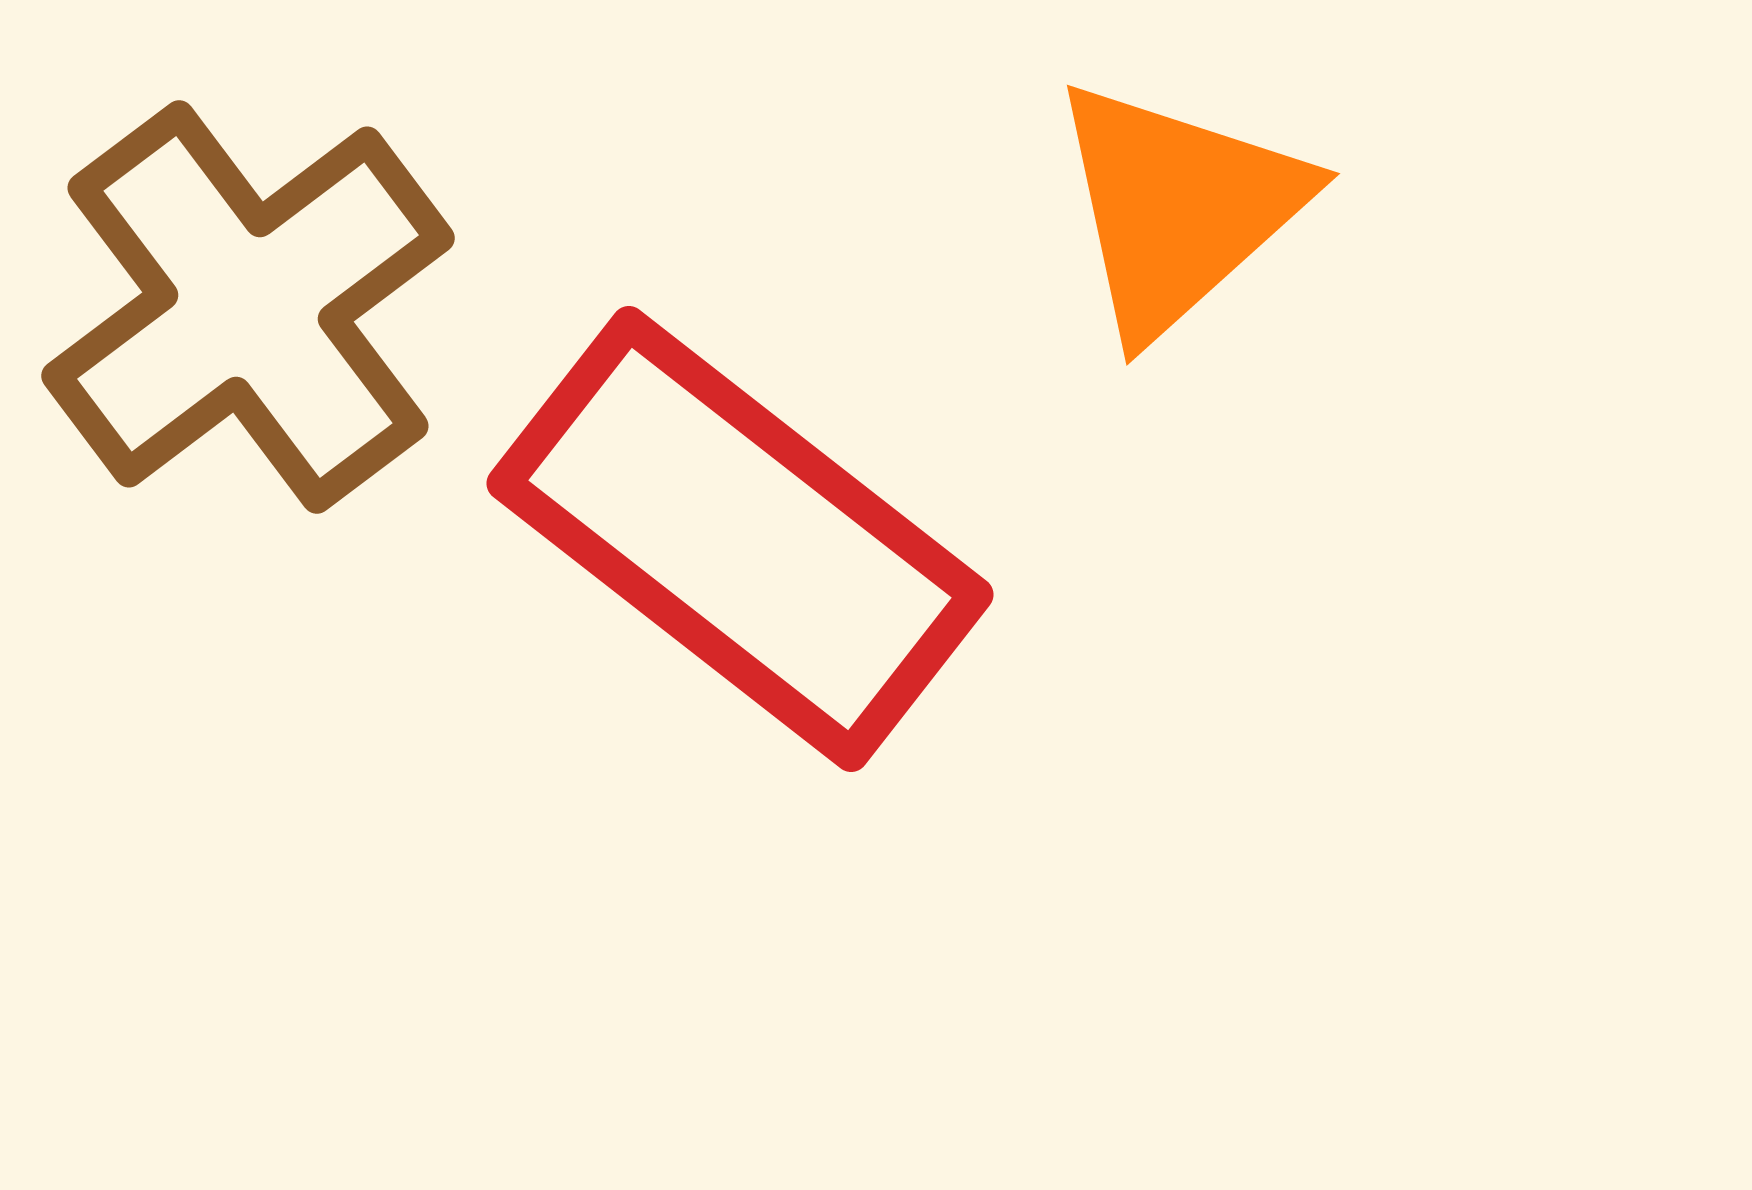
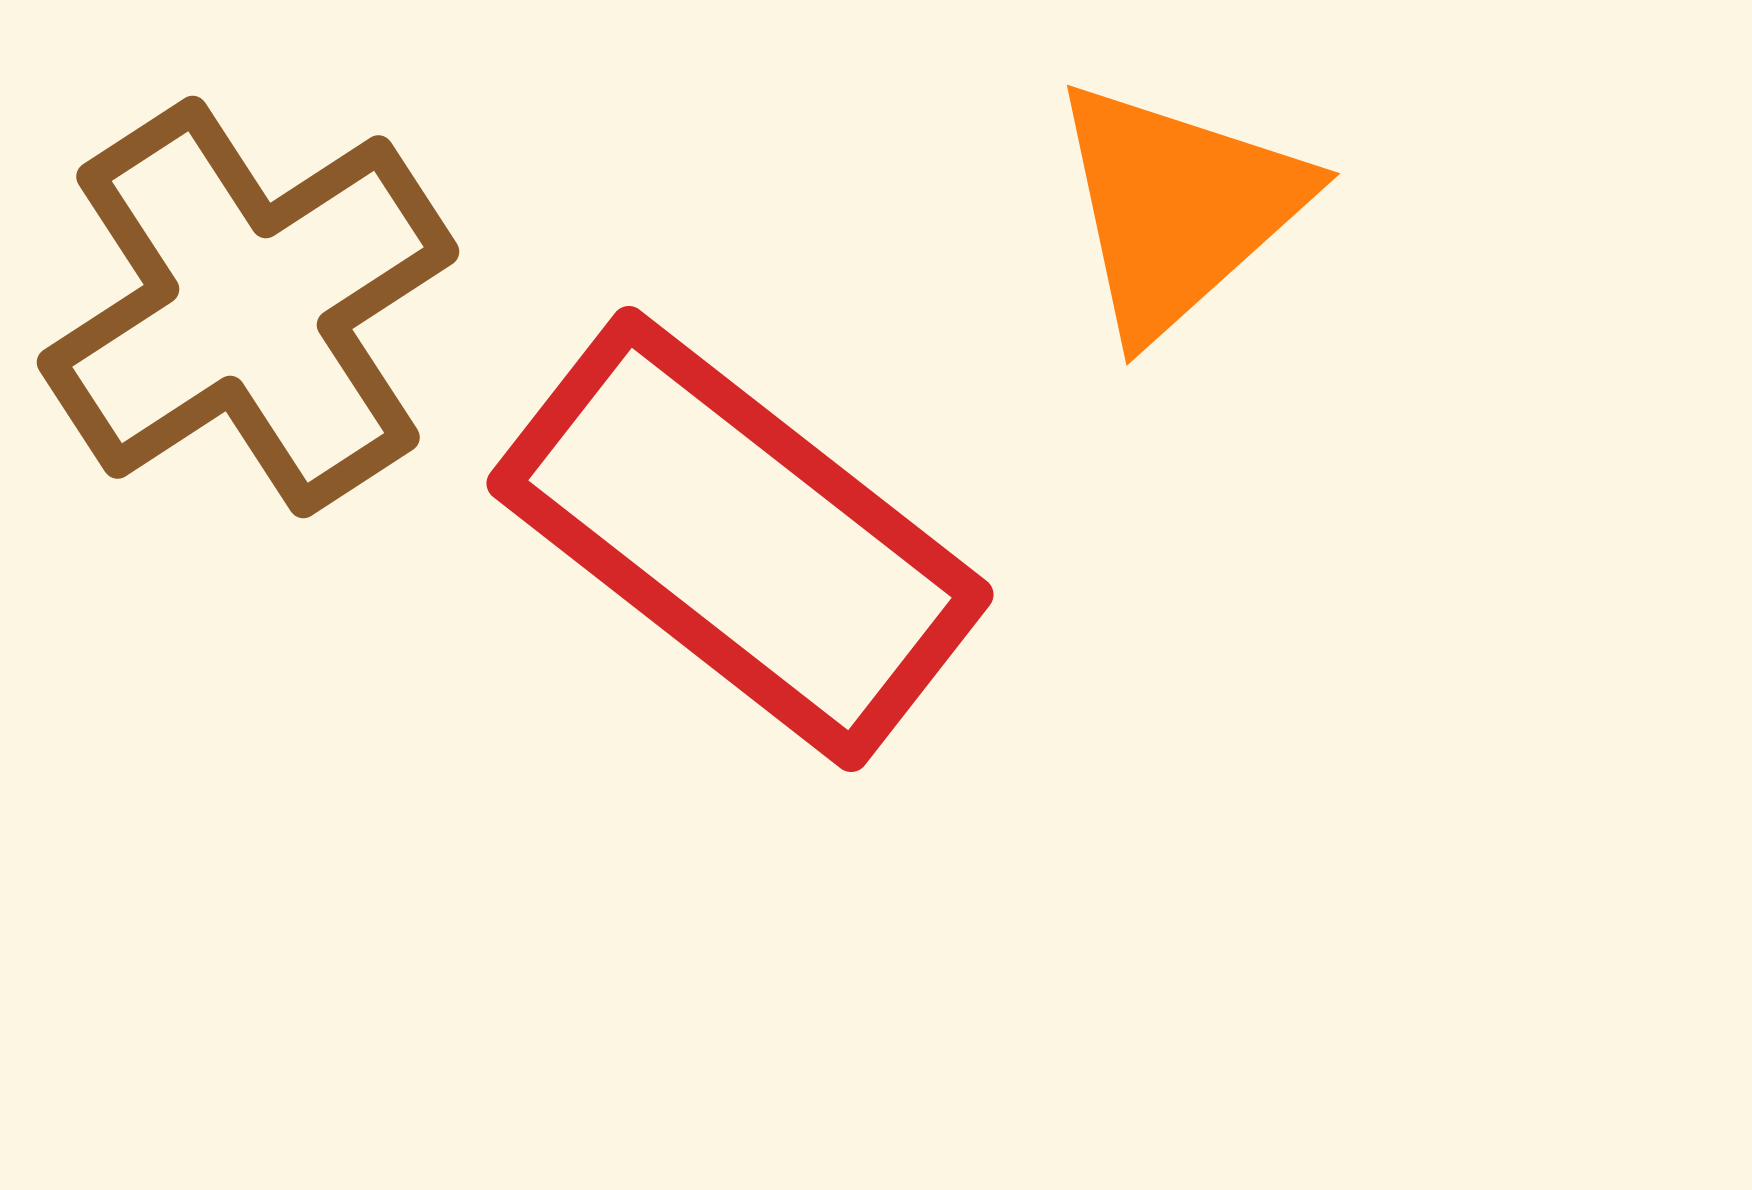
brown cross: rotated 4 degrees clockwise
